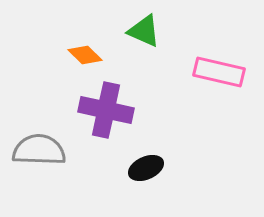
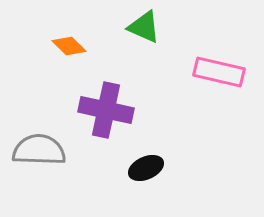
green triangle: moved 4 px up
orange diamond: moved 16 px left, 9 px up
